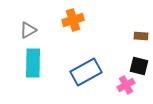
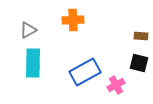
orange cross: rotated 15 degrees clockwise
black square: moved 3 px up
blue rectangle: moved 1 px left
pink cross: moved 10 px left
